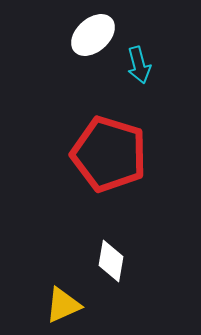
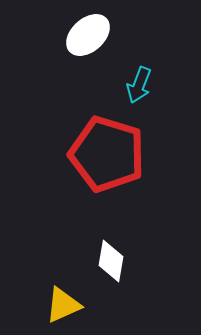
white ellipse: moved 5 px left
cyan arrow: moved 20 px down; rotated 36 degrees clockwise
red pentagon: moved 2 px left
